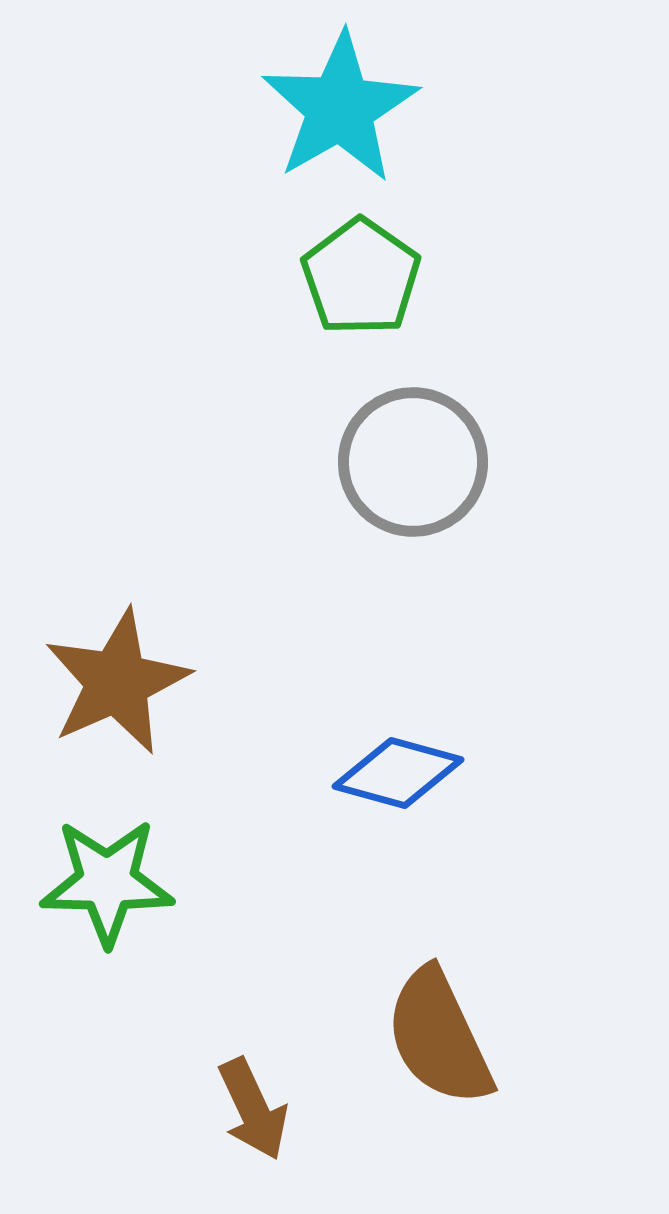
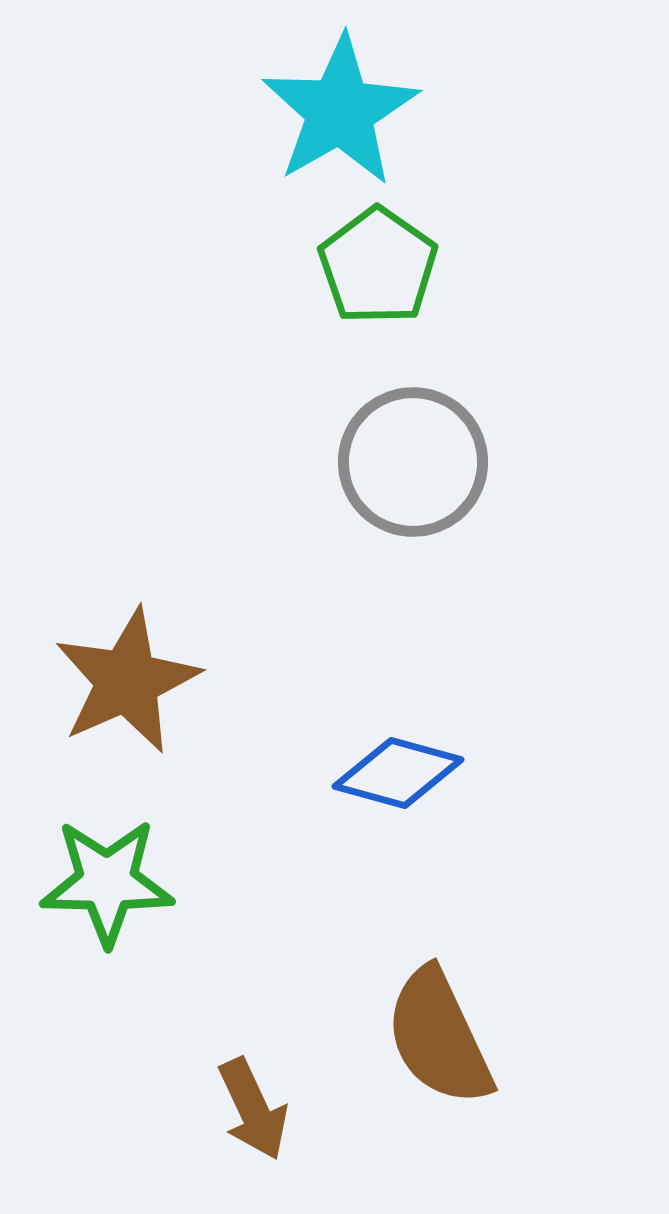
cyan star: moved 3 px down
green pentagon: moved 17 px right, 11 px up
brown star: moved 10 px right, 1 px up
